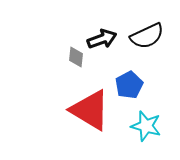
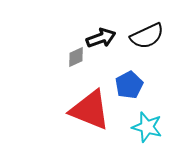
black arrow: moved 1 px left, 1 px up
gray diamond: rotated 60 degrees clockwise
red triangle: rotated 9 degrees counterclockwise
cyan star: moved 1 px right, 1 px down
